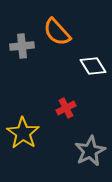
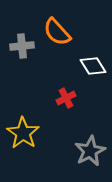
red cross: moved 10 px up
